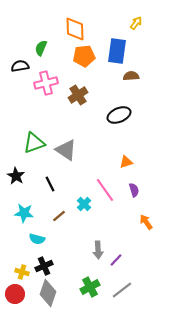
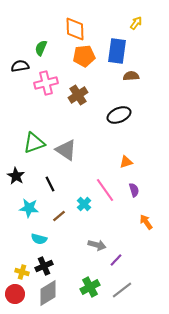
cyan star: moved 5 px right, 5 px up
cyan semicircle: moved 2 px right
gray arrow: moved 1 px left, 5 px up; rotated 72 degrees counterclockwise
gray diamond: rotated 40 degrees clockwise
